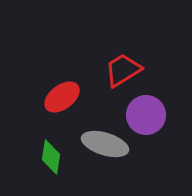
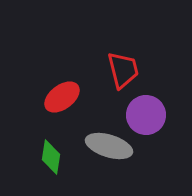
red trapezoid: rotated 108 degrees clockwise
gray ellipse: moved 4 px right, 2 px down
